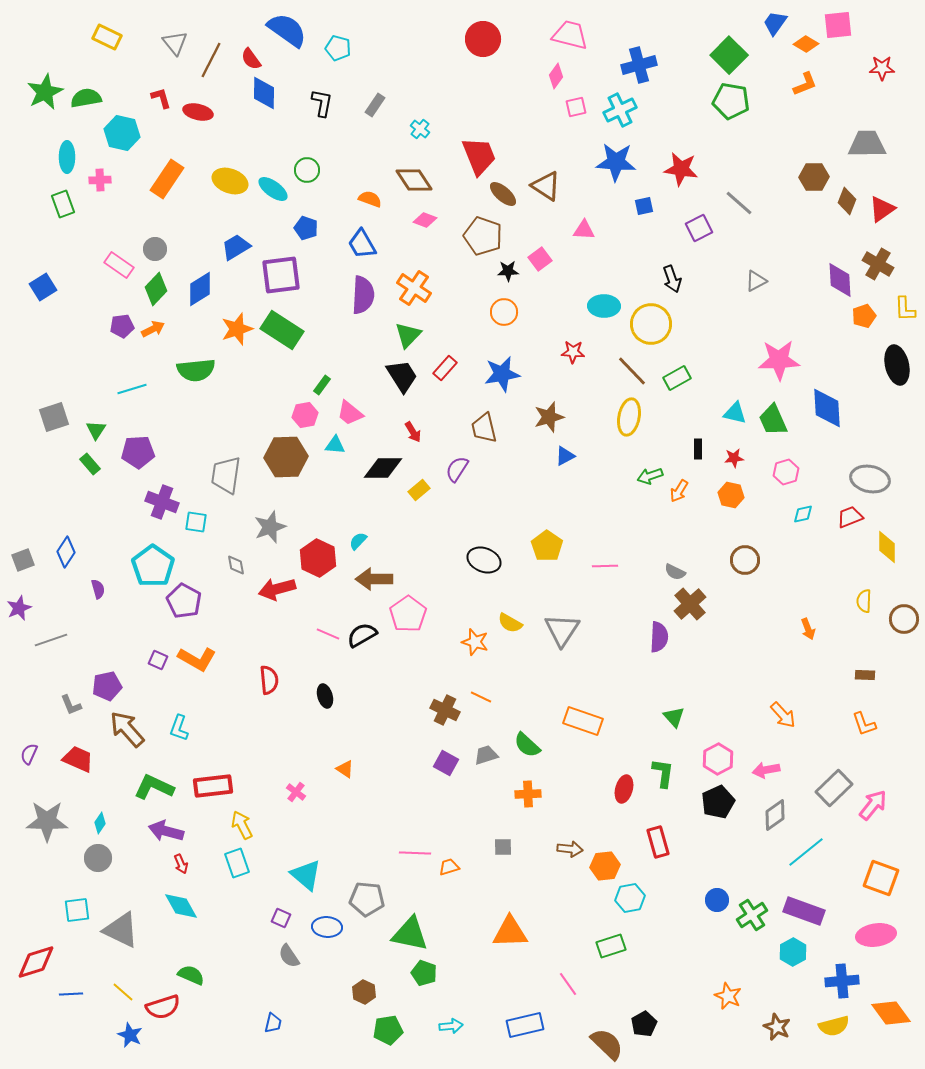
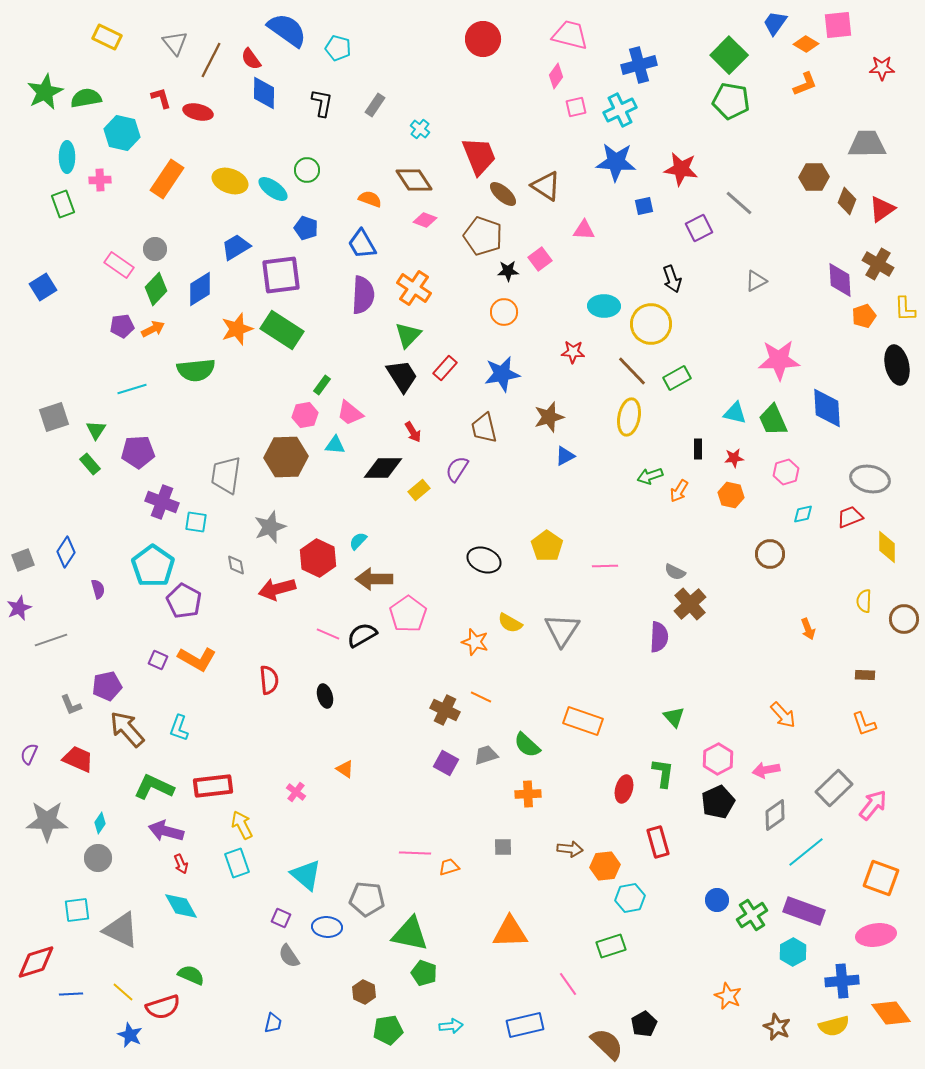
brown circle at (745, 560): moved 25 px right, 6 px up
